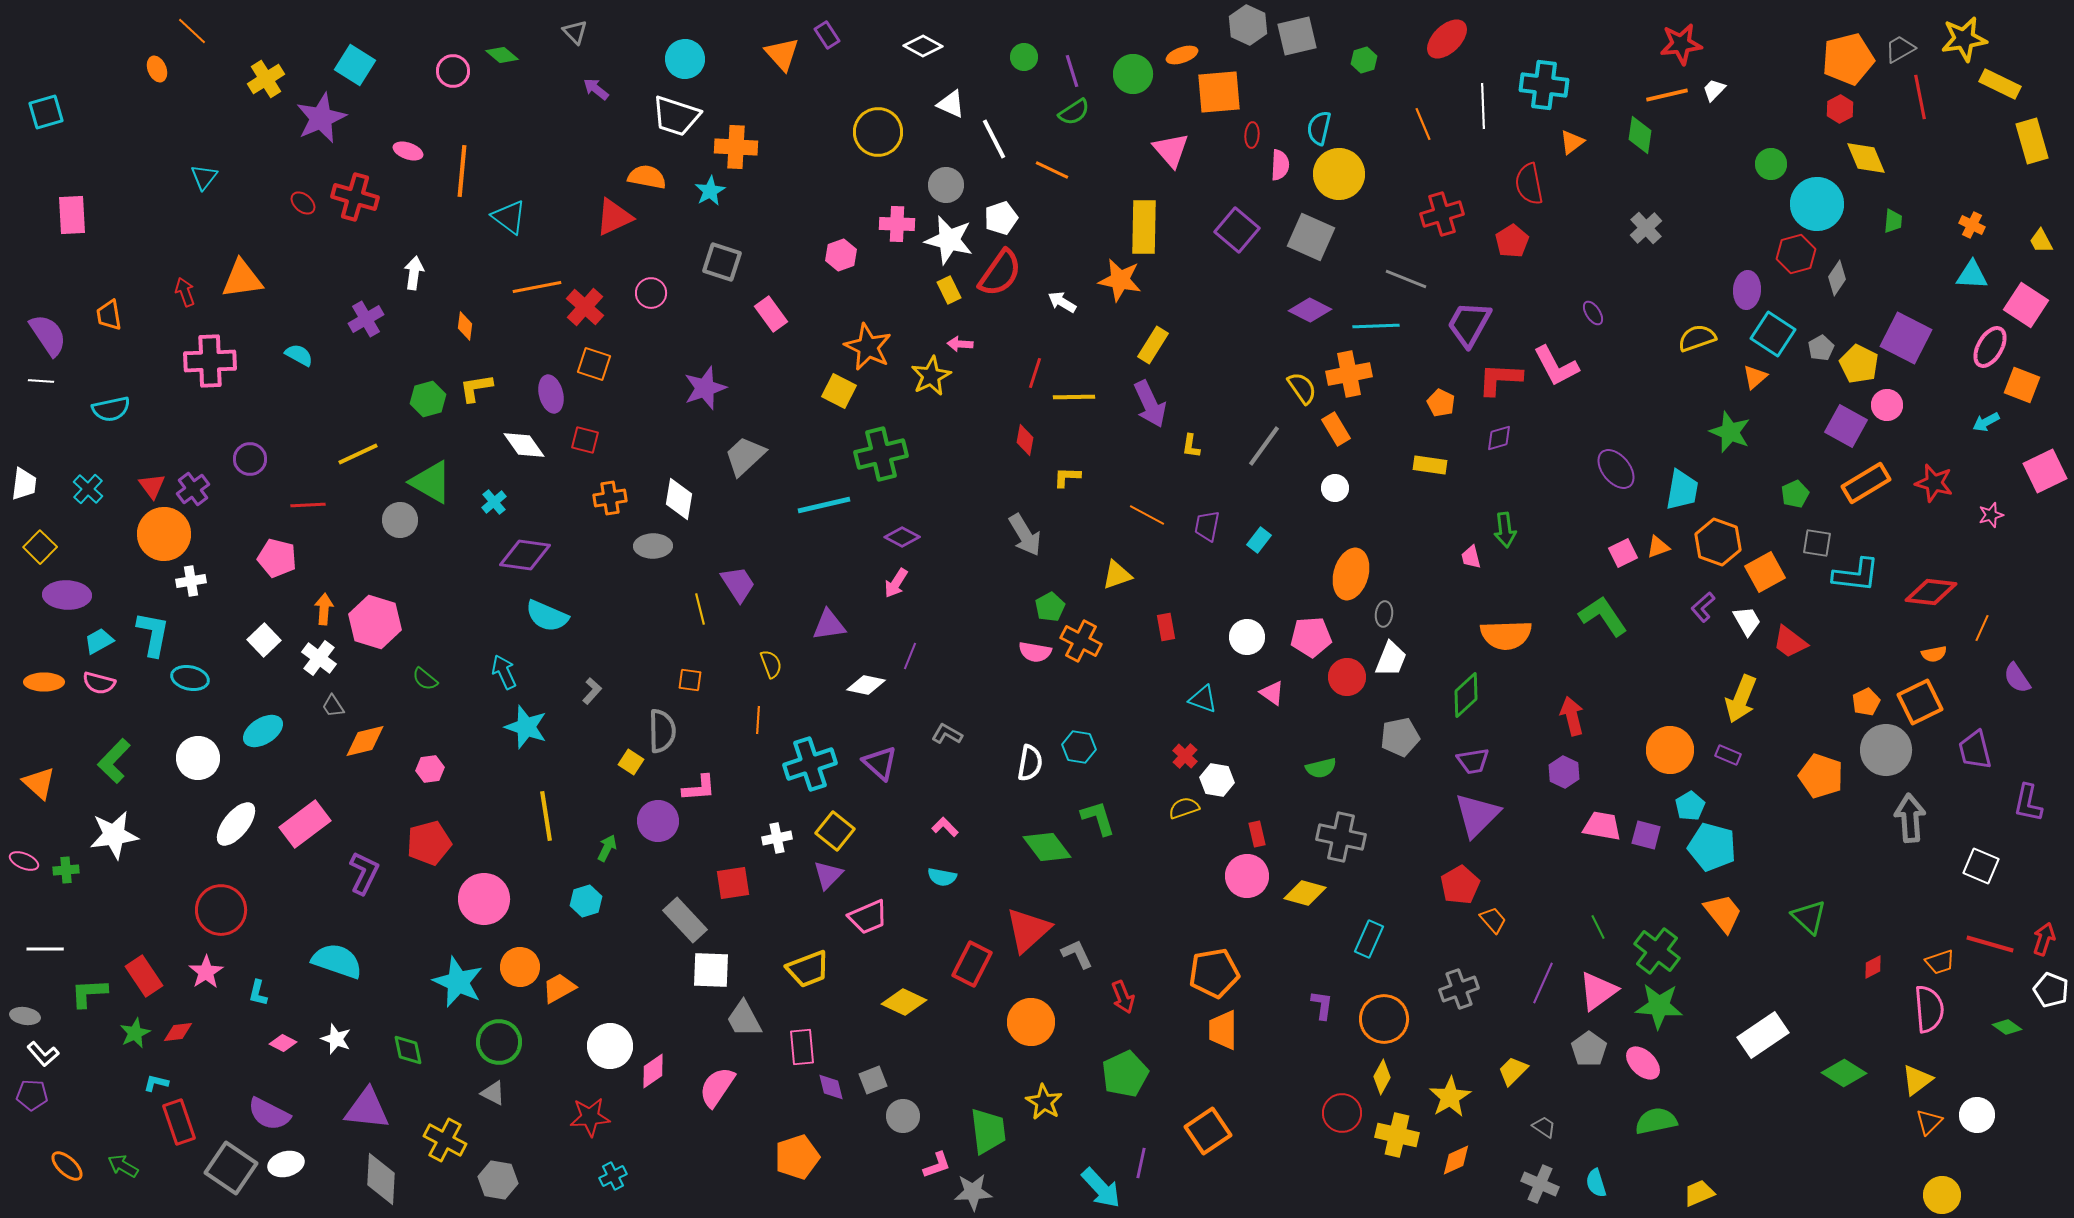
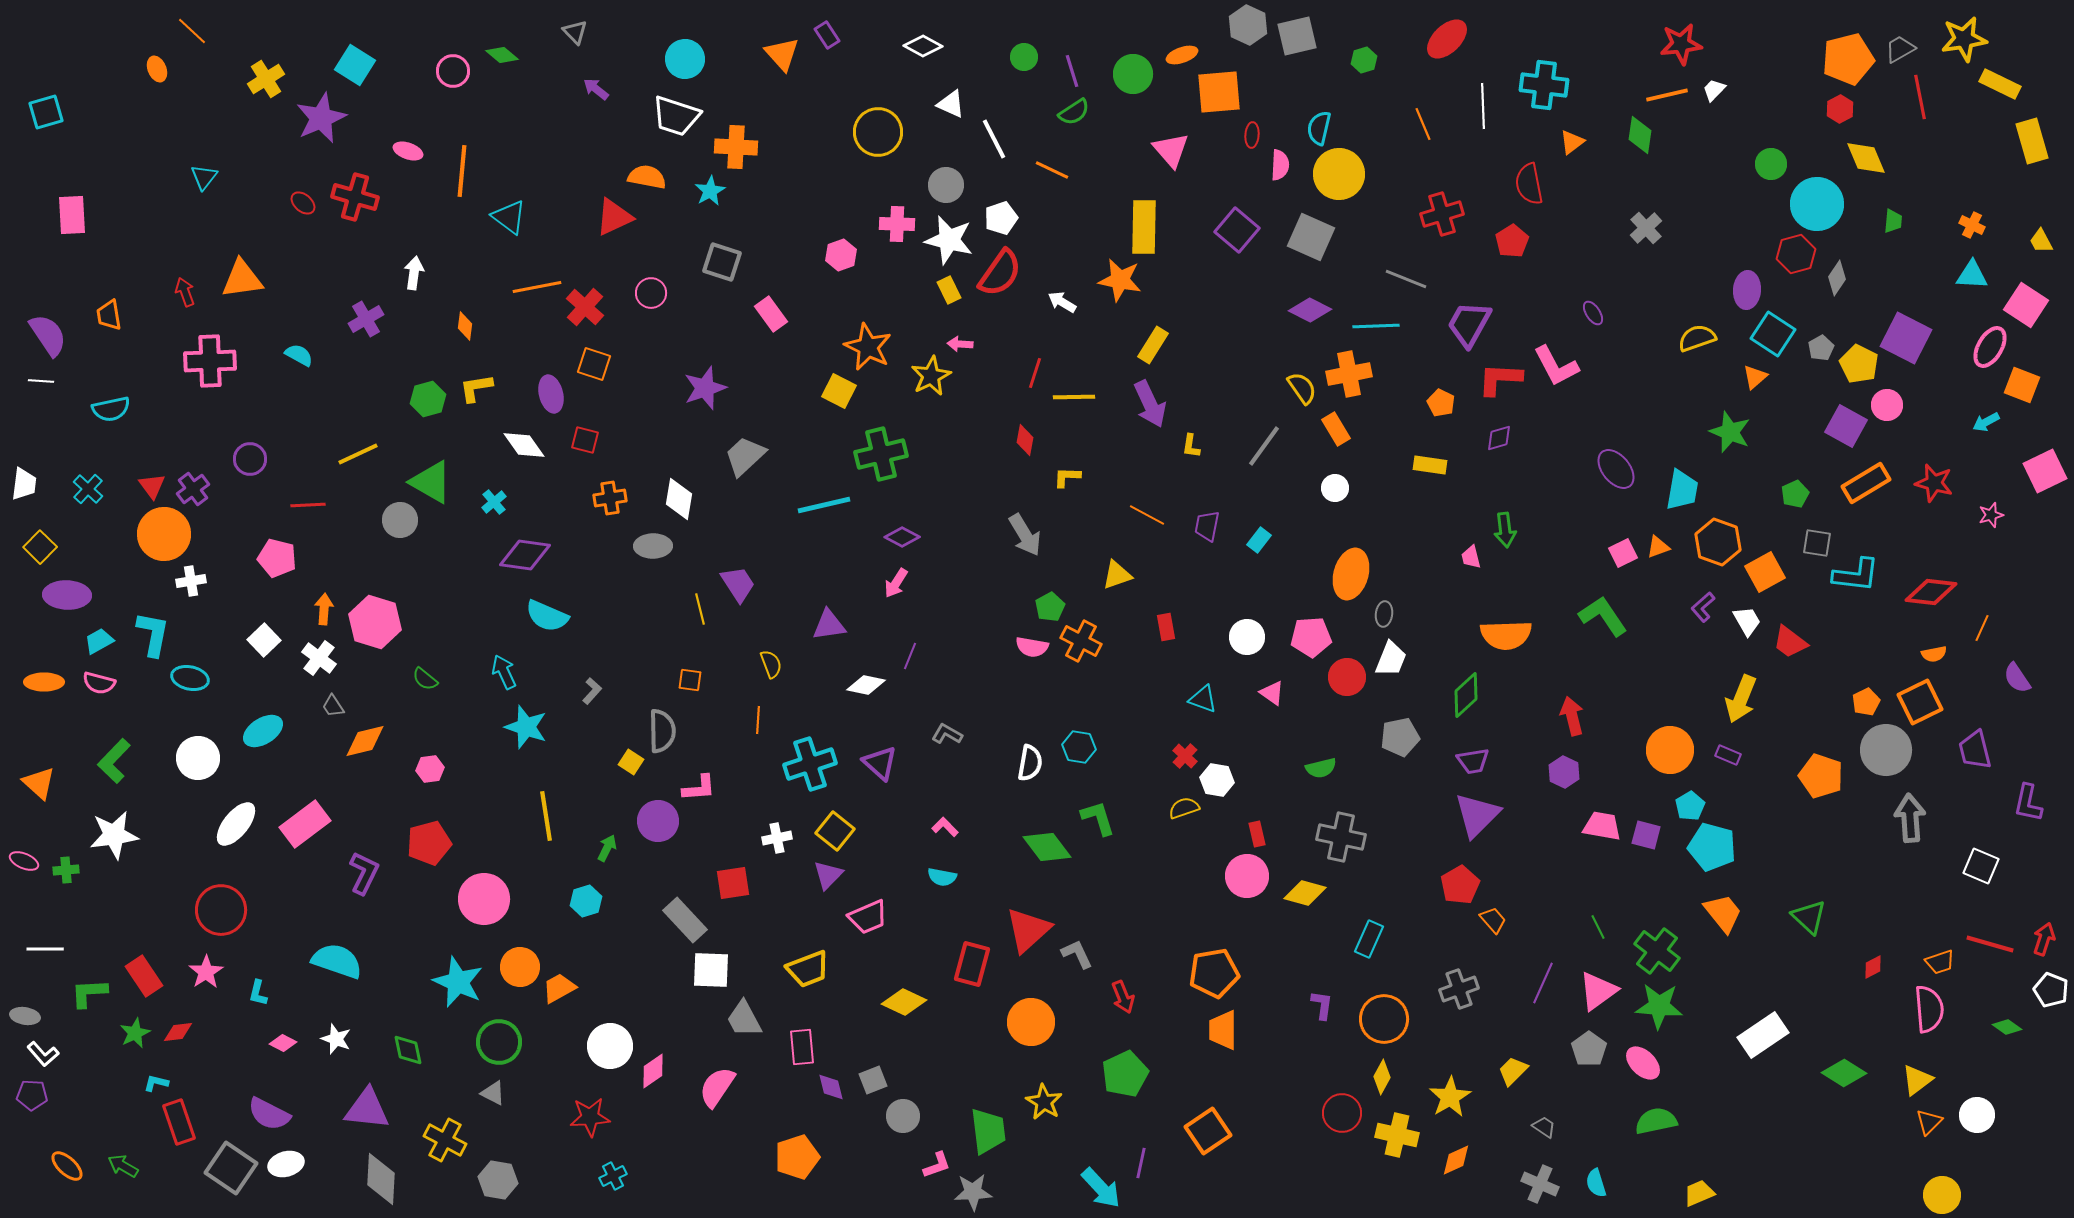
pink semicircle at (1035, 652): moved 3 px left, 5 px up
red rectangle at (972, 964): rotated 12 degrees counterclockwise
